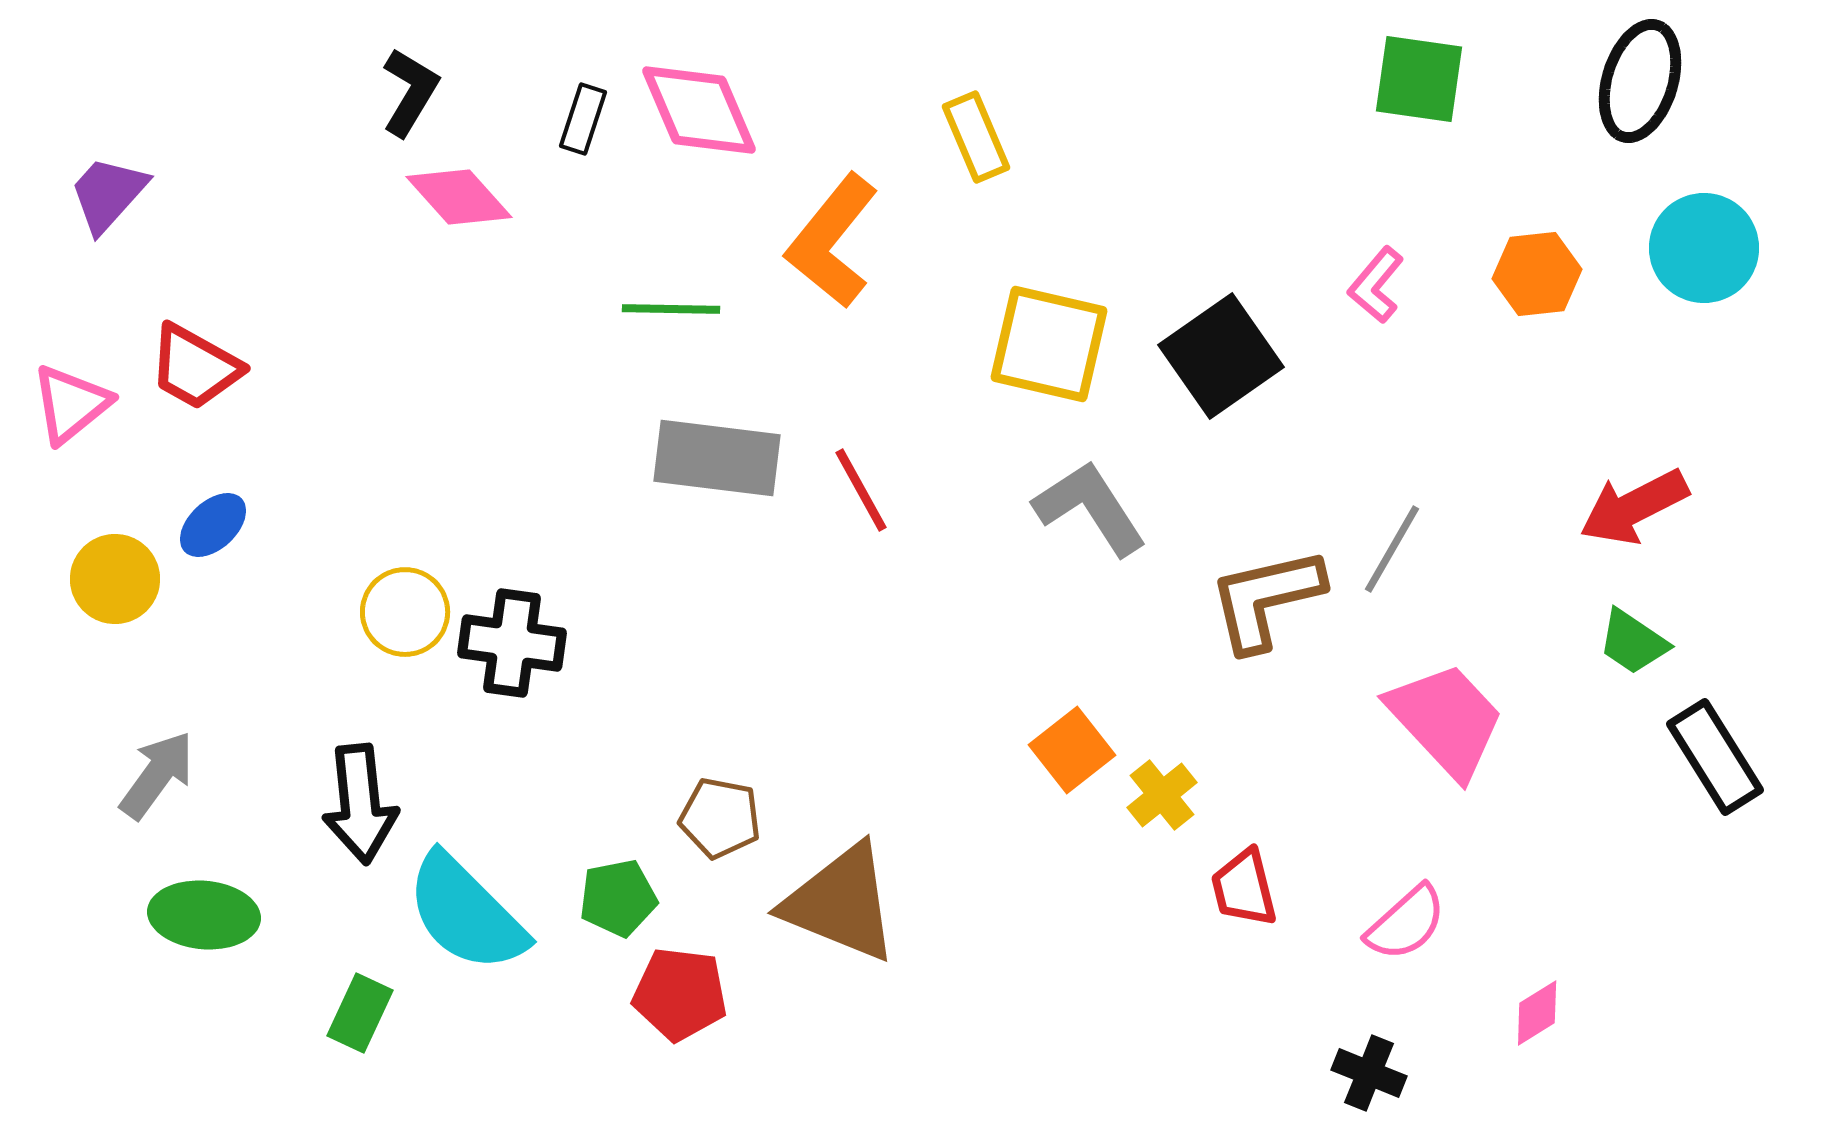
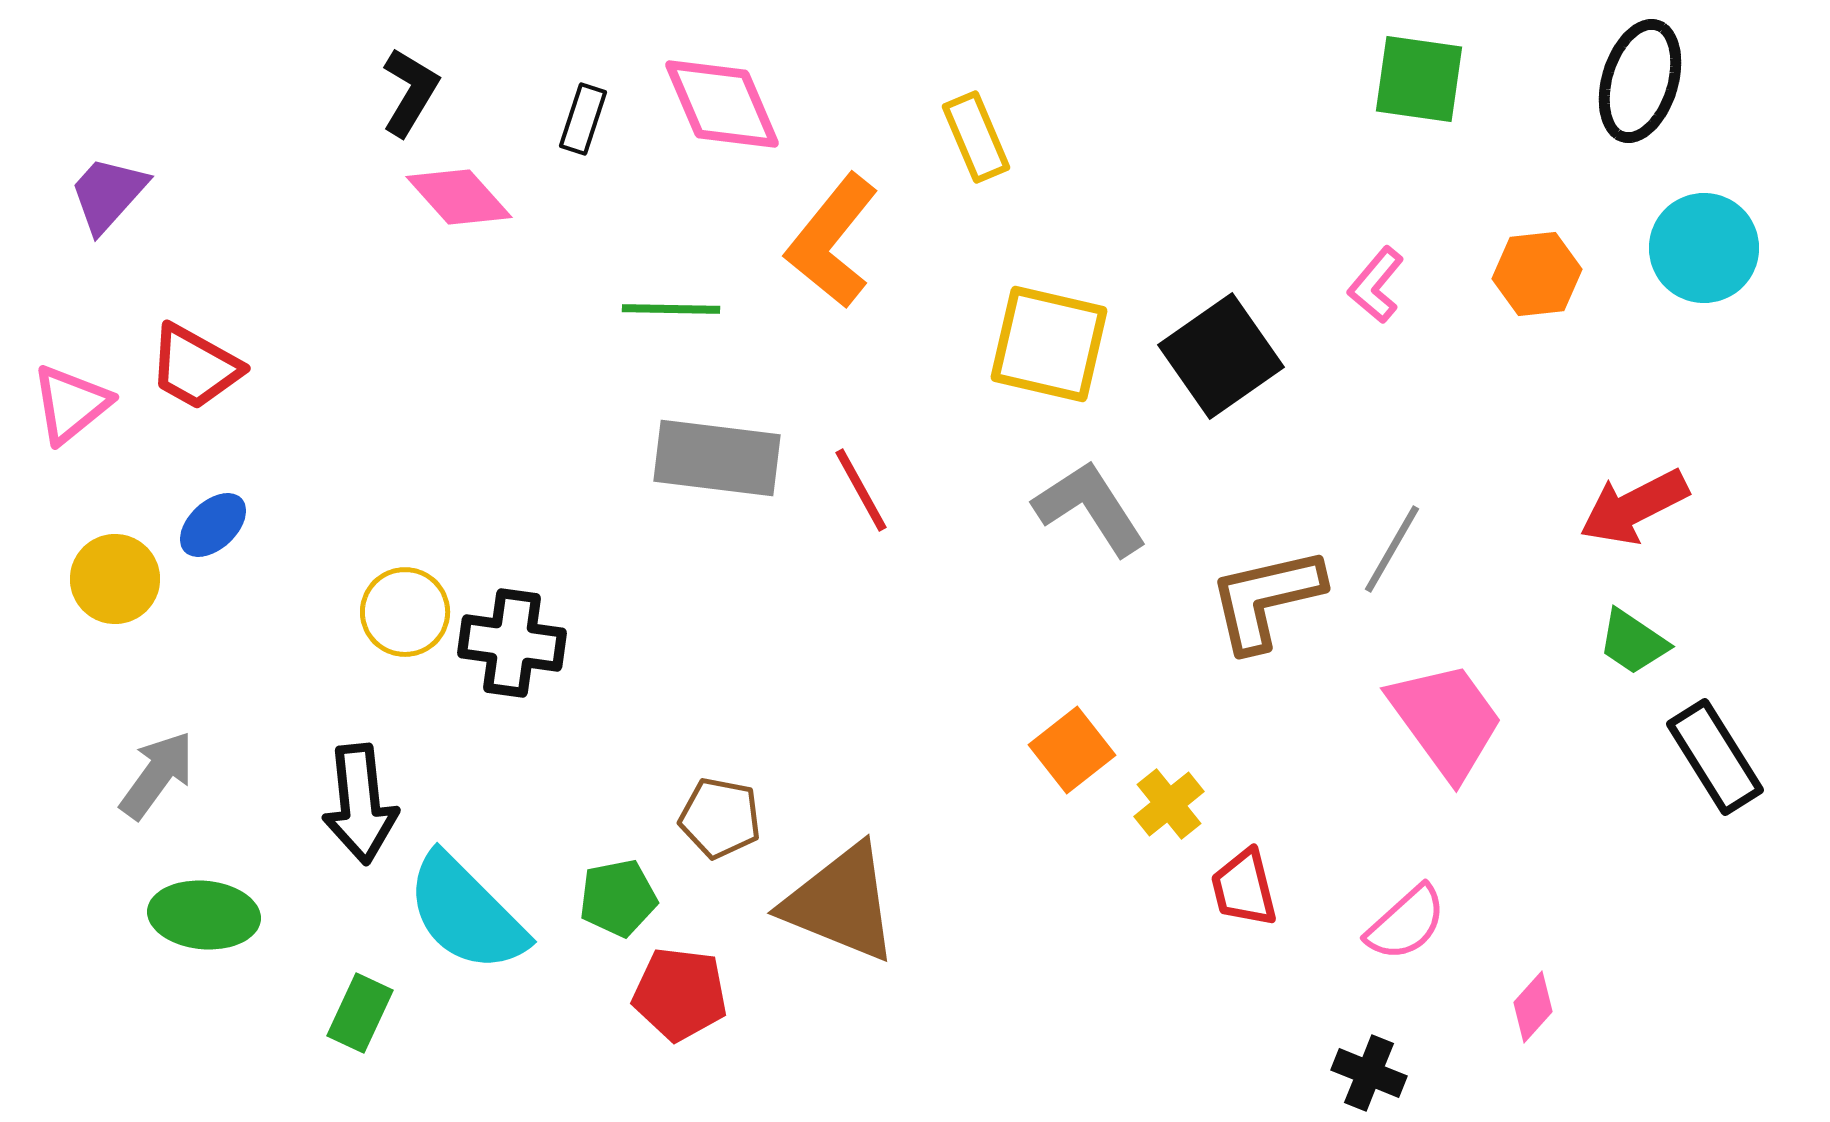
pink diamond at (699, 110): moved 23 px right, 6 px up
pink trapezoid at (1446, 720): rotated 7 degrees clockwise
yellow cross at (1162, 795): moved 7 px right, 9 px down
pink diamond at (1537, 1013): moved 4 px left, 6 px up; rotated 16 degrees counterclockwise
